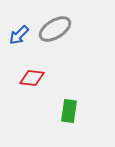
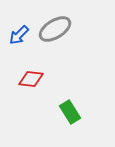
red diamond: moved 1 px left, 1 px down
green rectangle: moved 1 px right, 1 px down; rotated 40 degrees counterclockwise
